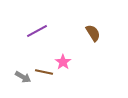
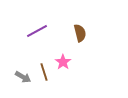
brown semicircle: moved 13 px left; rotated 18 degrees clockwise
brown line: rotated 60 degrees clockwise
